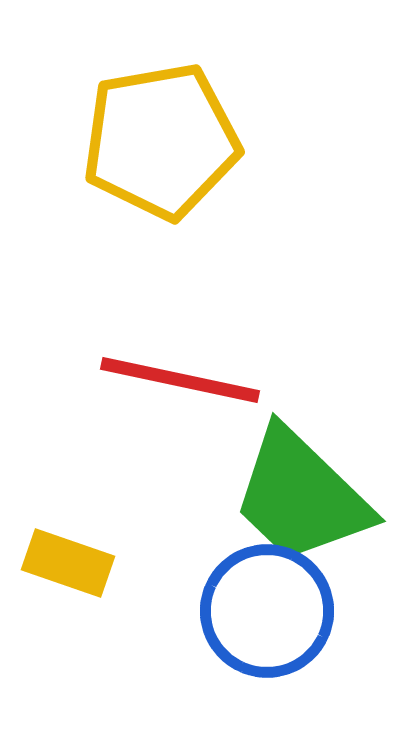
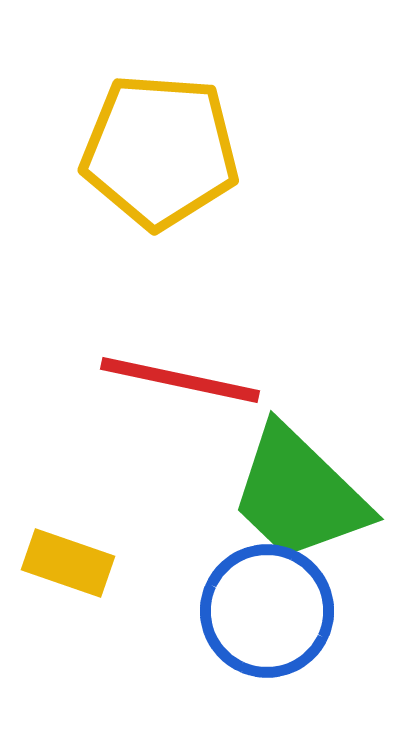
yellow pentagon: moved 1 px left, 10 px down; rotated 14 degrees clockwise
green trapezoid: moved 2 px left, 2 px up
